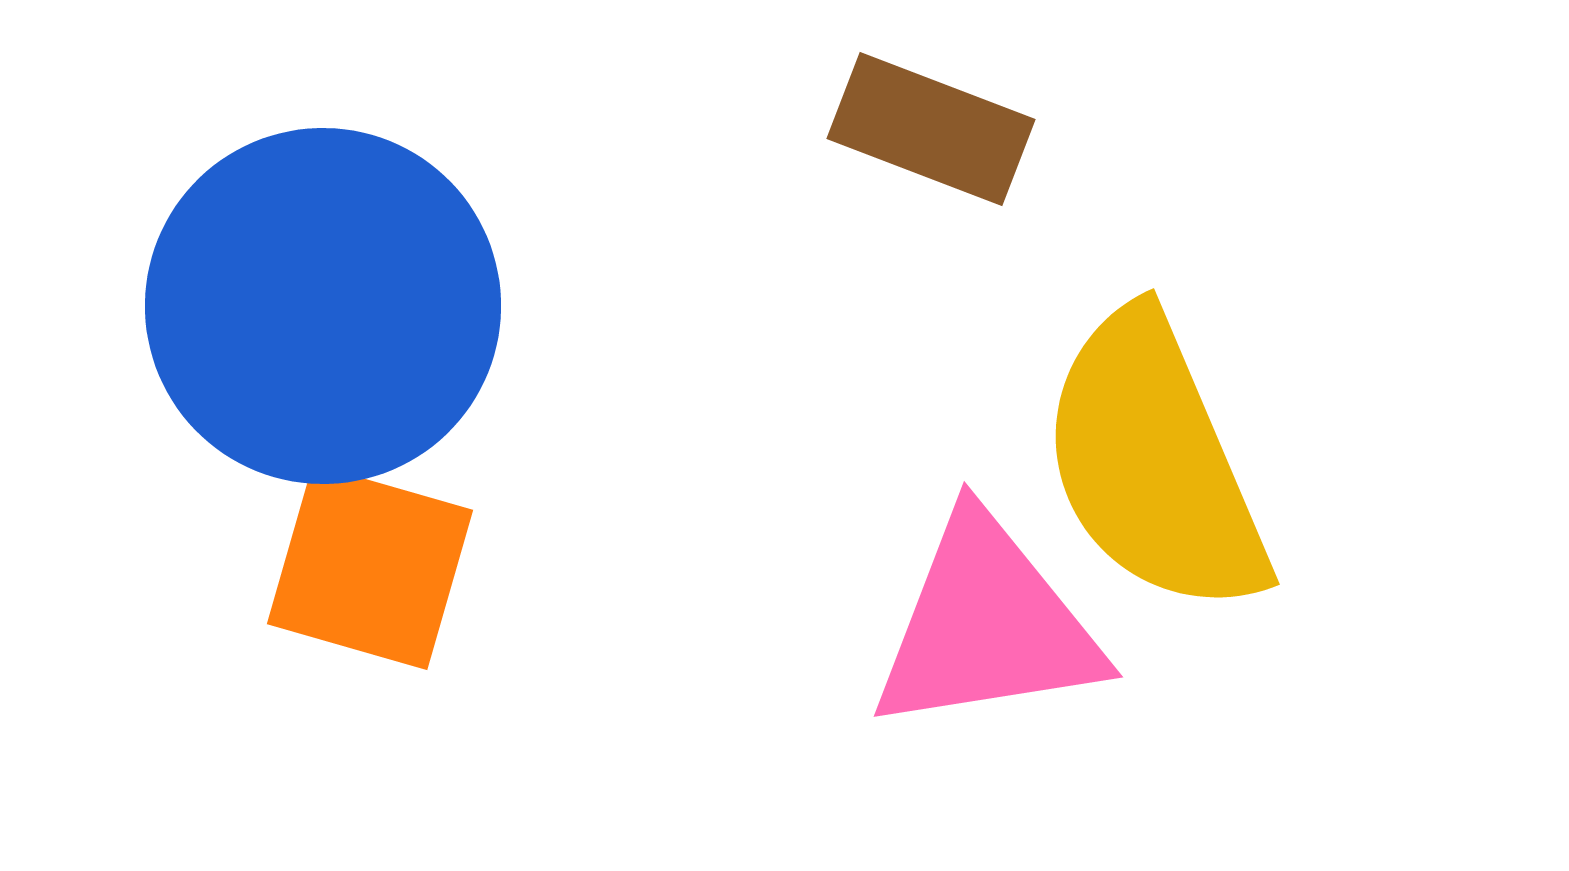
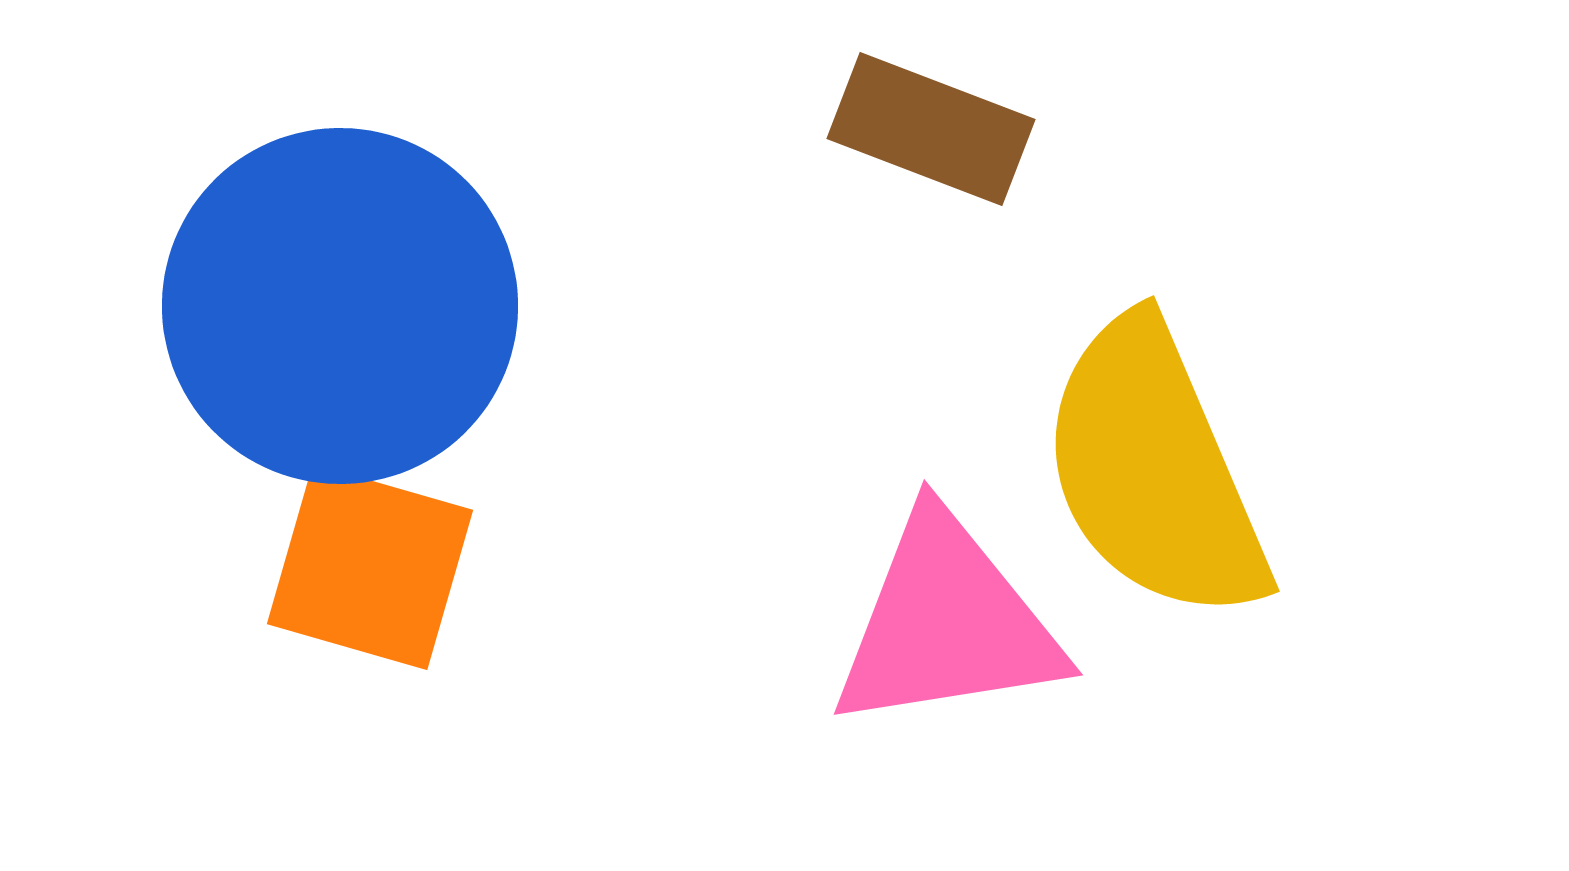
blue circle: moved 17 px right
yellow semicircle: moved 7 px down
pink triangle: moved 40 px left, 2 px up
